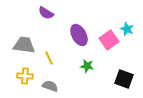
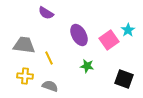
cyan star: moved 1 px right, 1 px down; rotated 16 degrees clockwise
